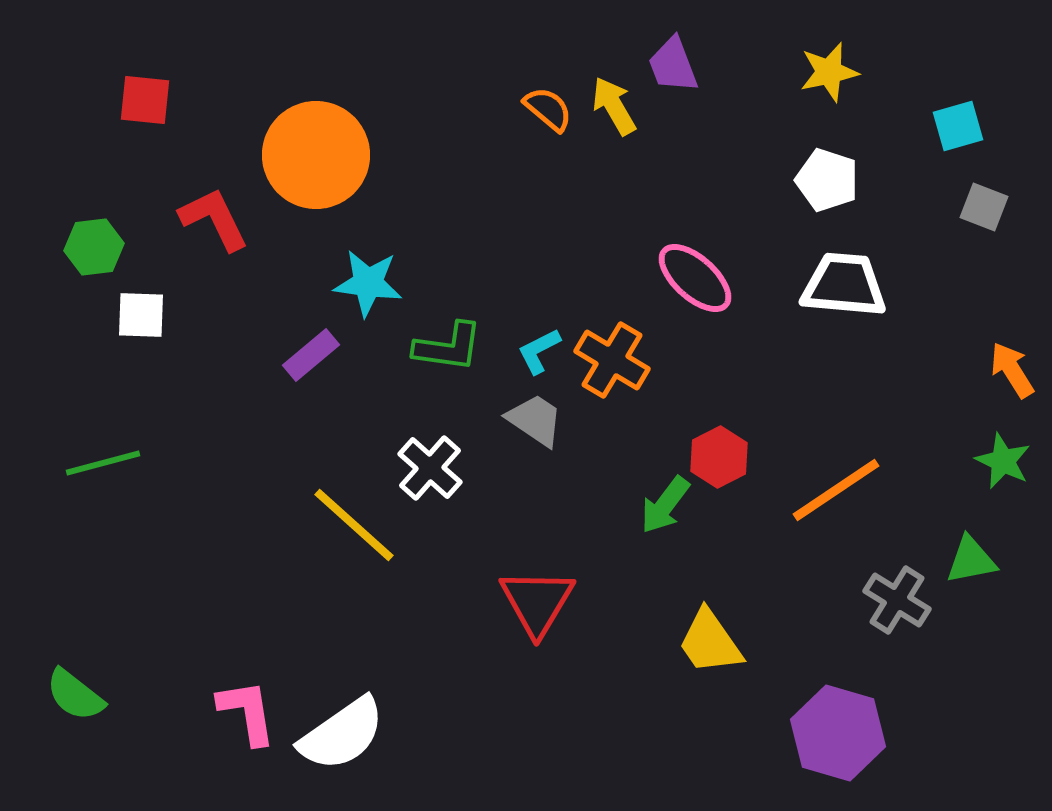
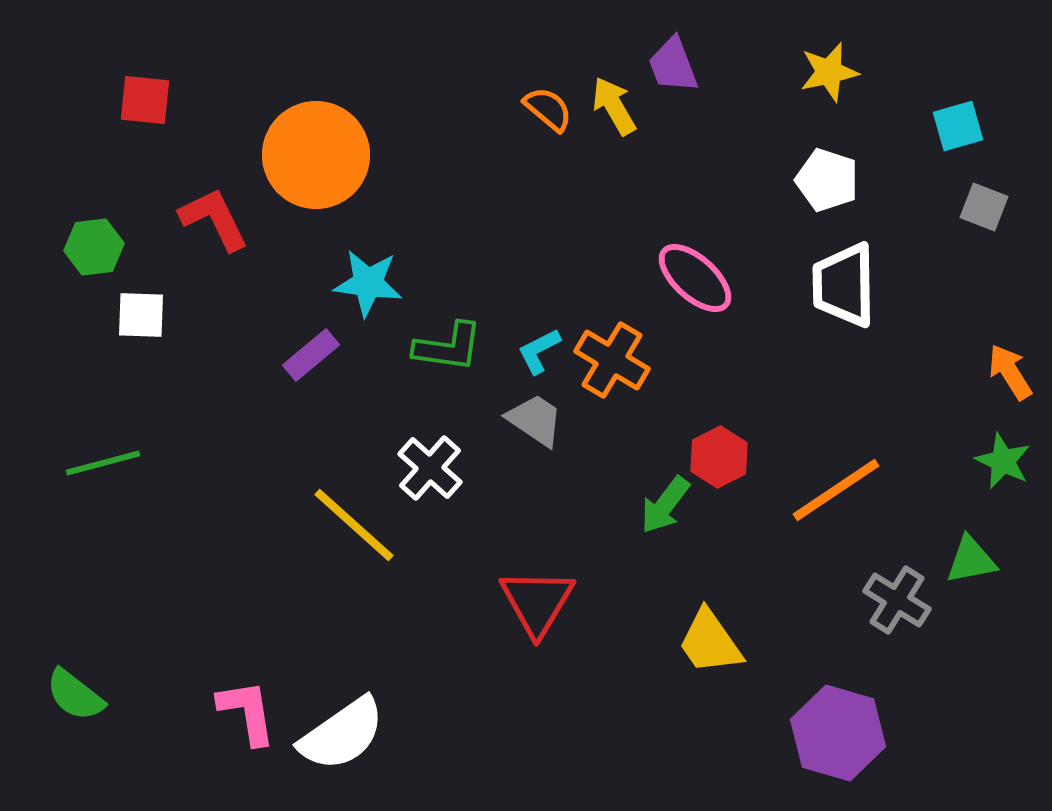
white trapezoid: rotated 96 degrees counterclockwise
orange arrow: moved 2 px left, 2 px down
